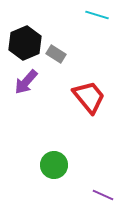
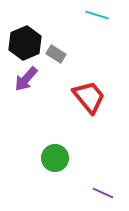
purple arrow: moved 3 px up
green circle: moved 1 px right, 7 px up
purple line: moved 2 px up
